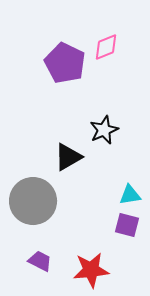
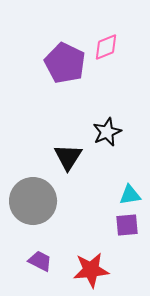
black star: moved 3 px right, 2 px down
black triangle: rotated 28 degrees counterclockwise
purple square: rotated 20 degrees counterclockwise
